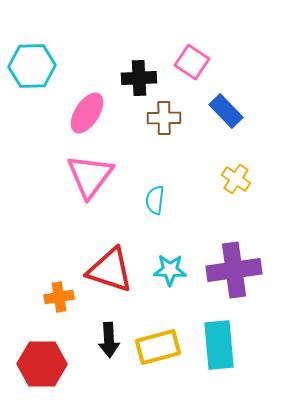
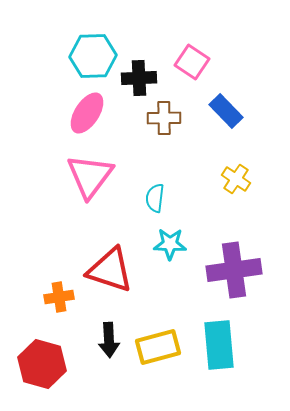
cyan hexagon: moved 61 px right, 10 px up
cyan semicircle: moved 2 px up
cyan star: moved 26 px up
red hexagon: rotated 15 degrees clockwise
